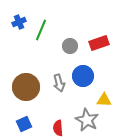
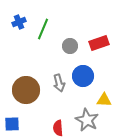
green line: moved 2 px right, 1 px up
brown circle: moved 3 px down
blue square: moved 12 px left; rotated 21 degrees clockwise
